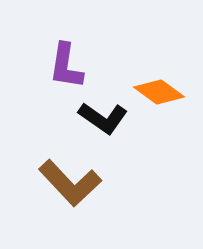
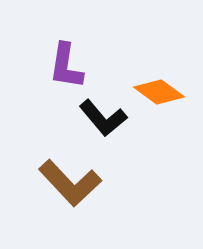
black L-shape: rotated 15 degrees clockwise
